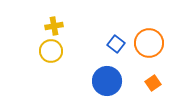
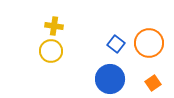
yellow cross: rotated 18 degrees clockwise
blue circle: moved 3 px right, 2 px up
